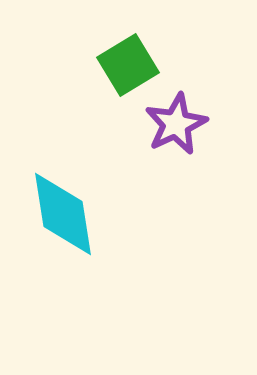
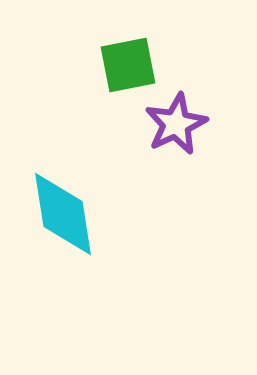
green square: rotated 20 degrees clockwise
